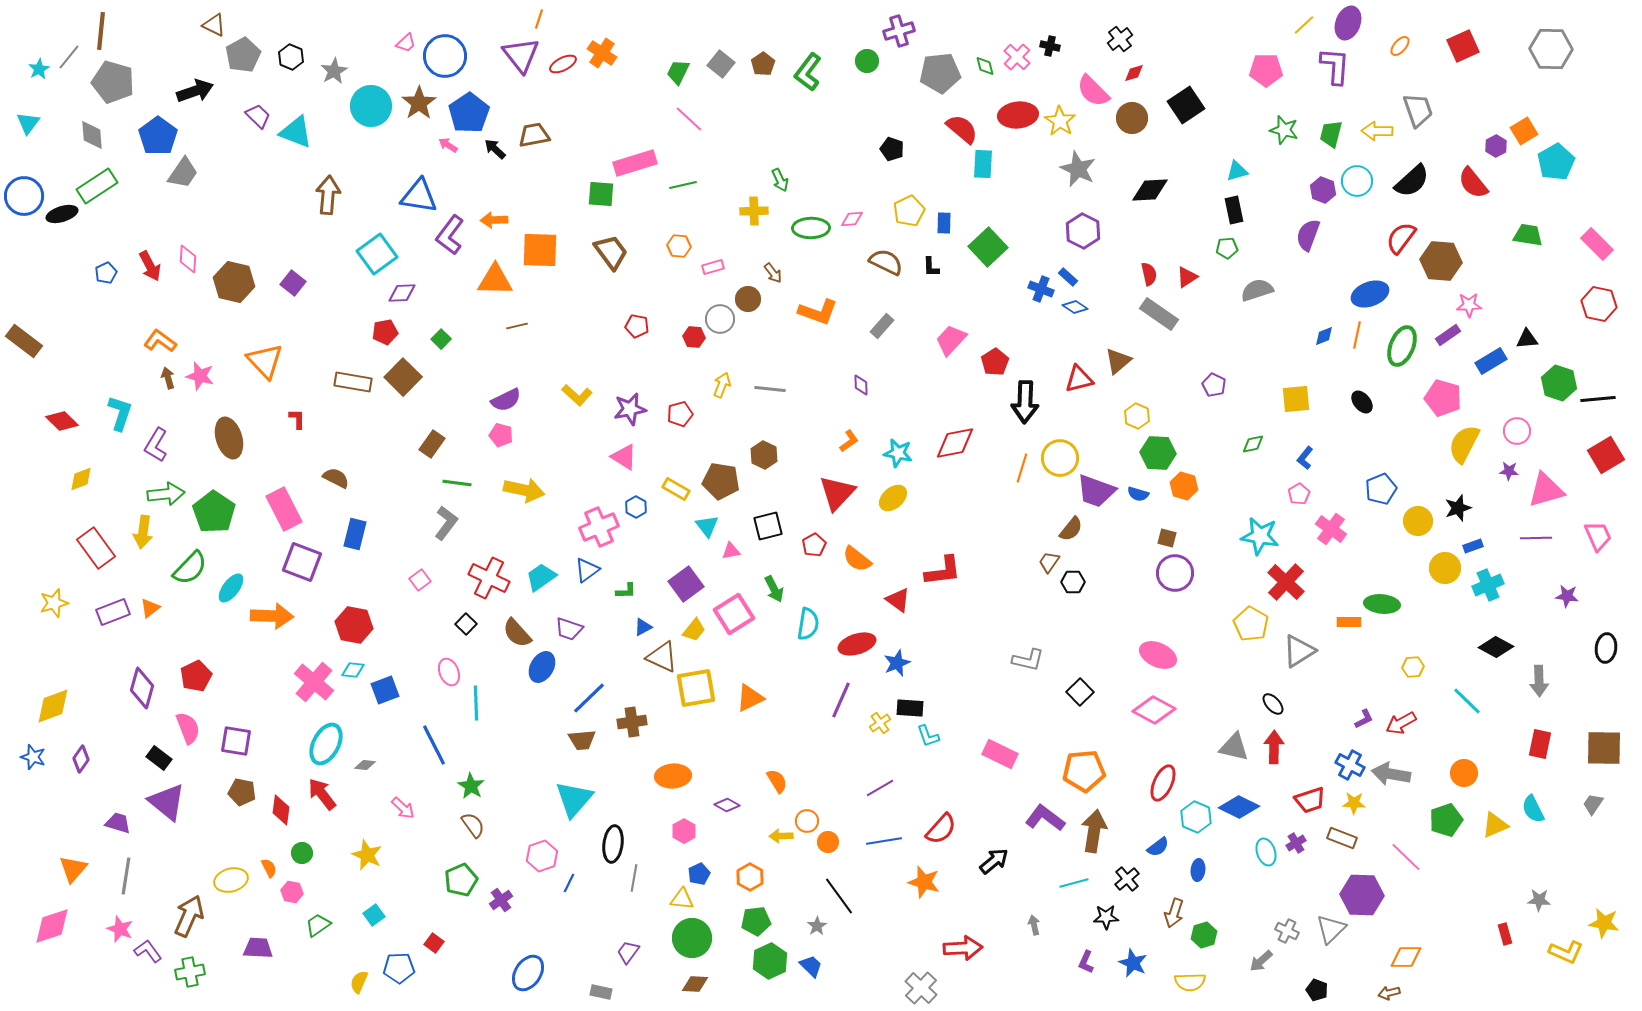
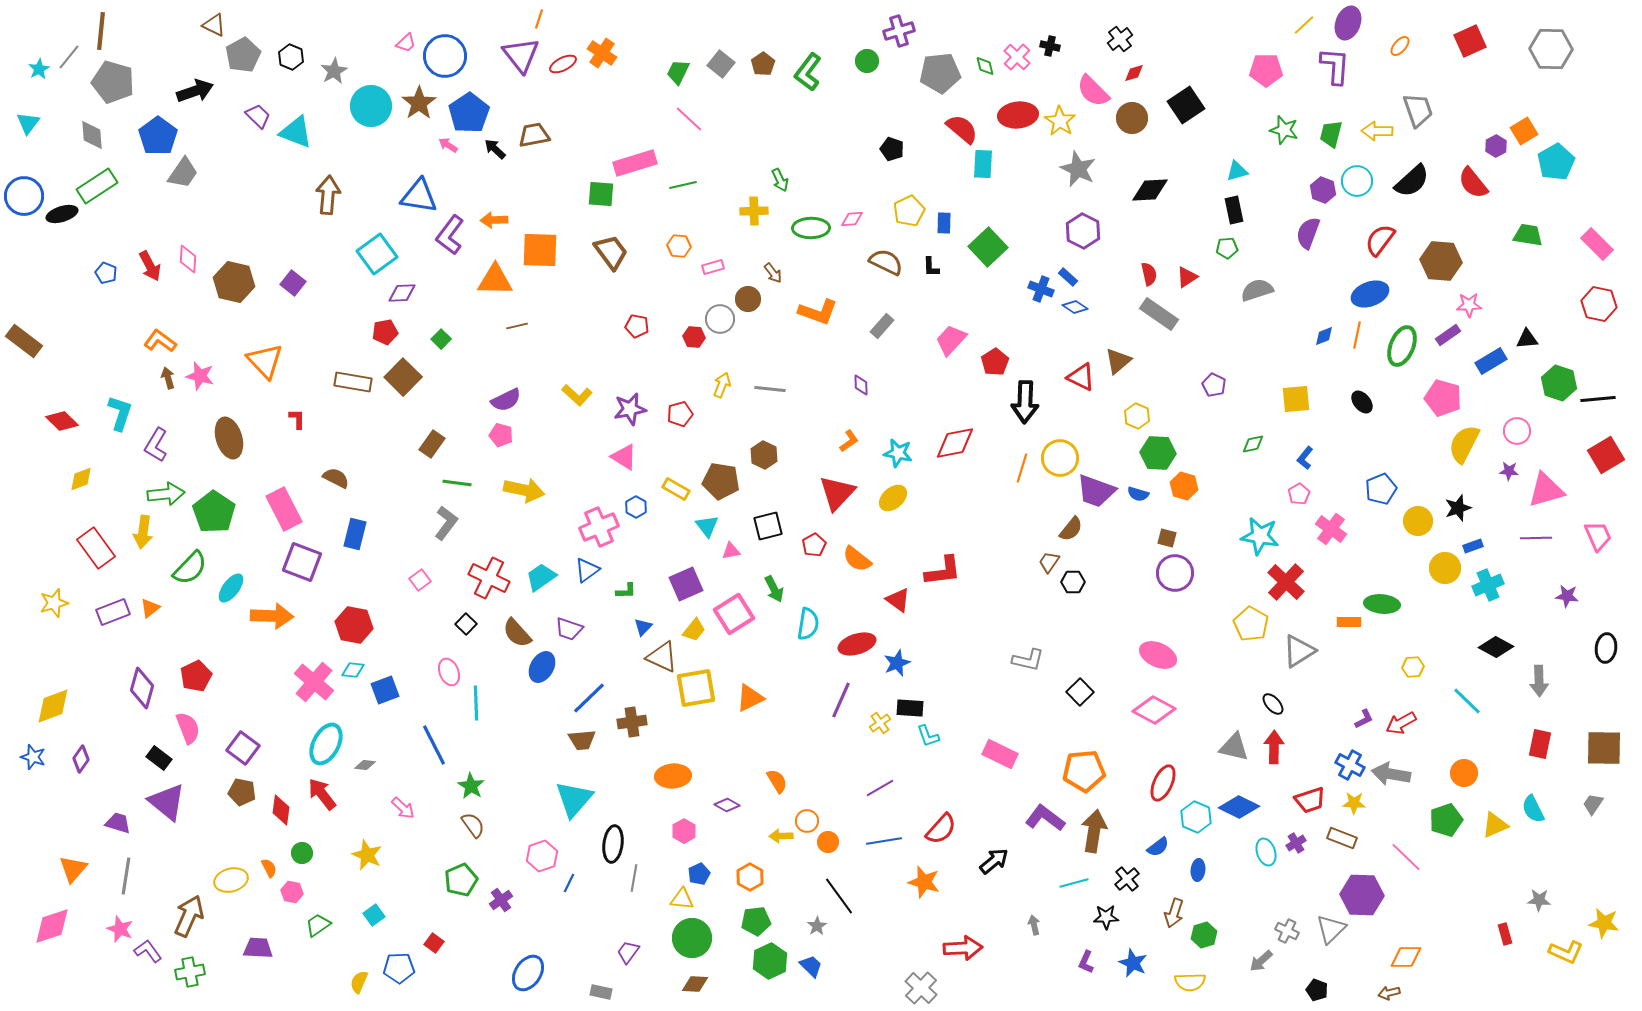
red square at (1463, 46): moved 7 px right, 5 px up
purple semicircle at (1308, 235): moved 2 px up
red semicircle at (1401, 238): moved 21 px left, 2 px down
blue pentagon at (106, 273): rotated 25 degrees counterclockwise
red triangle at (1079, 379): moved 2 px right, 2 px up; rotated 40 degrees clockwise
purple square at (686, 584): rotated 12 degrees clockwise
blue triangle at (643, 627): rotated 18 degrees counterclockwise
purple square at (236, 741): moved 7 px right, 7 px down; rotated 28 degrees clockwise
